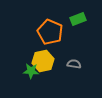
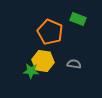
green rectangle: rotated 42 degrees clockwise
yellow hexagon: rotated 20 degrees clockwise
